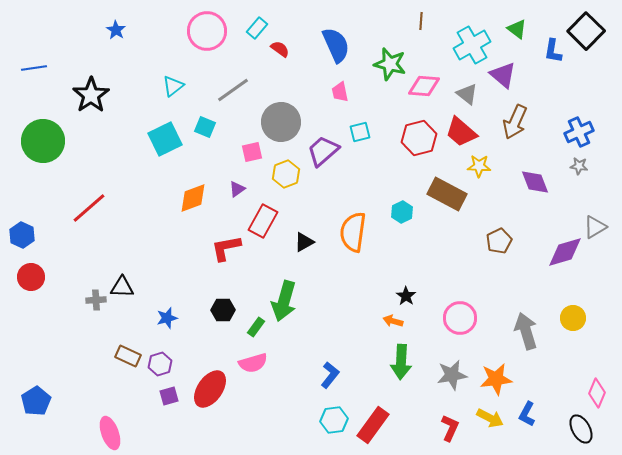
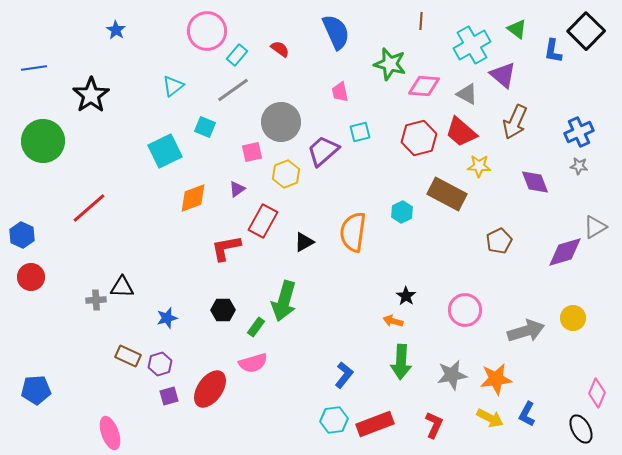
cyan rectangle at (257, 28): moved 20 px left, 27 px down
blue semicircle at (336, 45): moved 13 px up
gray triangle at (467, 94): rotated 10 degrees counterclockwise
cyan square at (165, 139): moved 12 px down
pink circle at (460, 318): moved 5 px right, 8 px up
gray arrow at (526, 331): rotated 90 degrees clockwise
blue L-shape at (330, 375): moved 14 px right
blue pentagon at (36, 401): moved 11 px up; rotated 28 degrees clockwise
red rectangle at (373, 425): moved 2 px right, 1 px up; rotated 33 degrees clockwise
red L-shape at (450, 428): moved 16 px left, 3 px up
